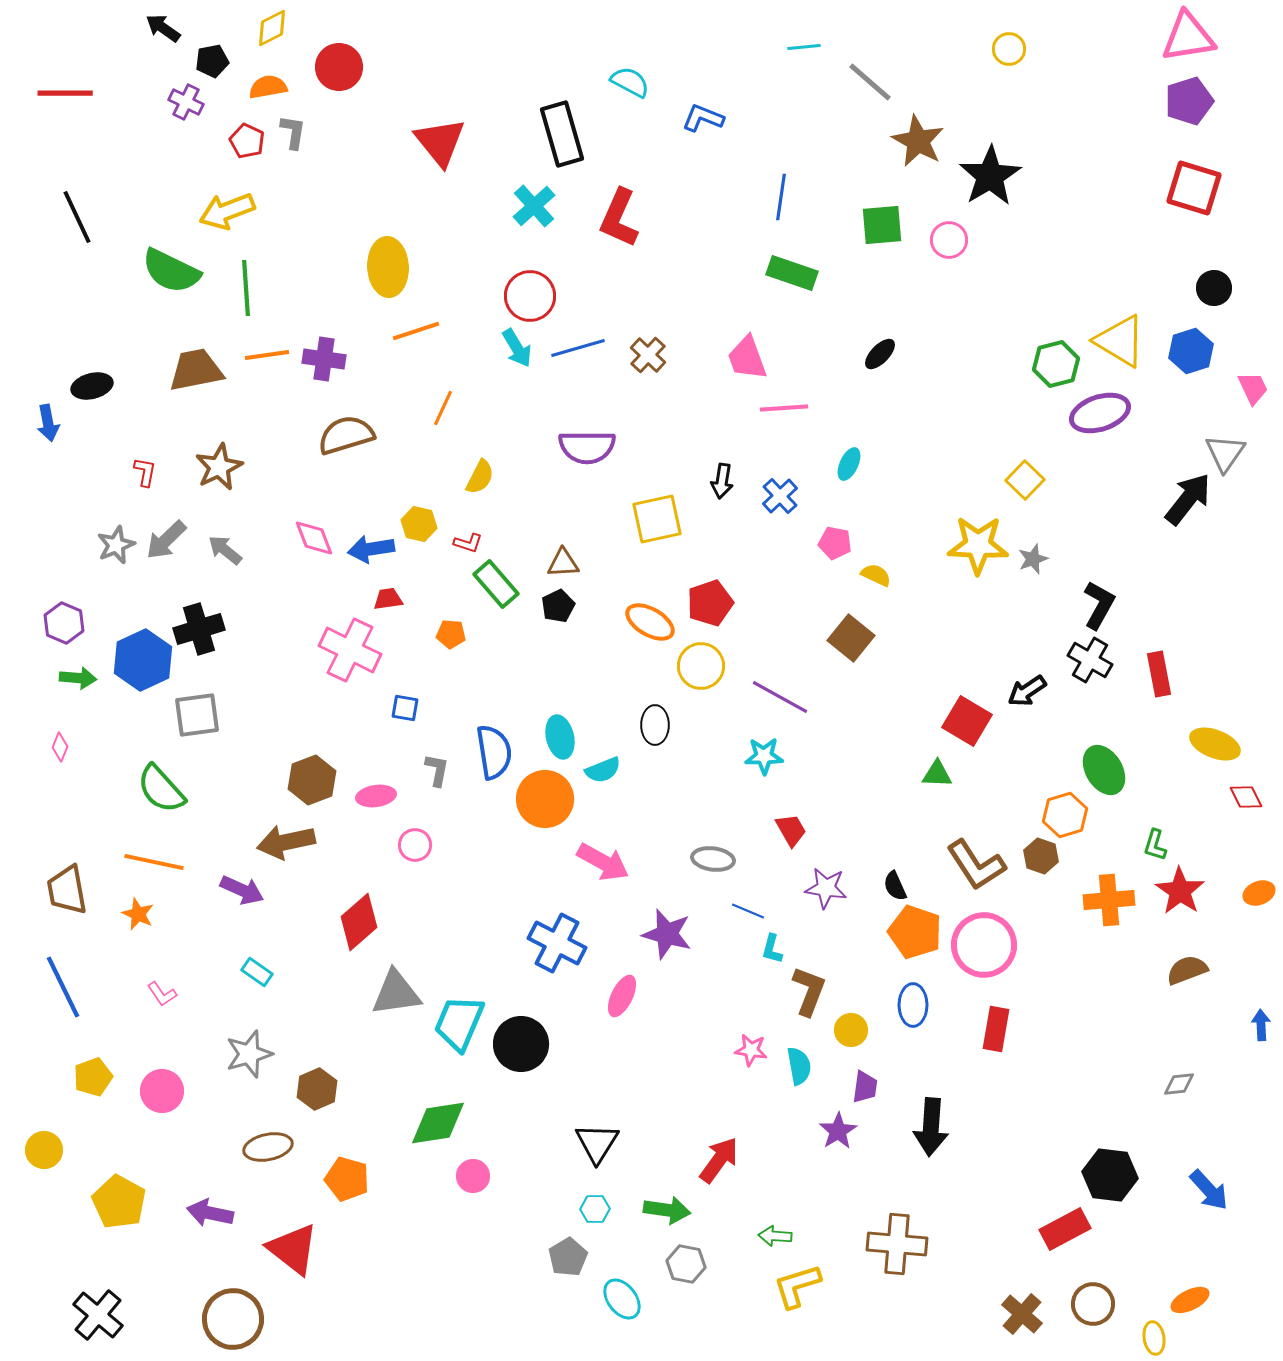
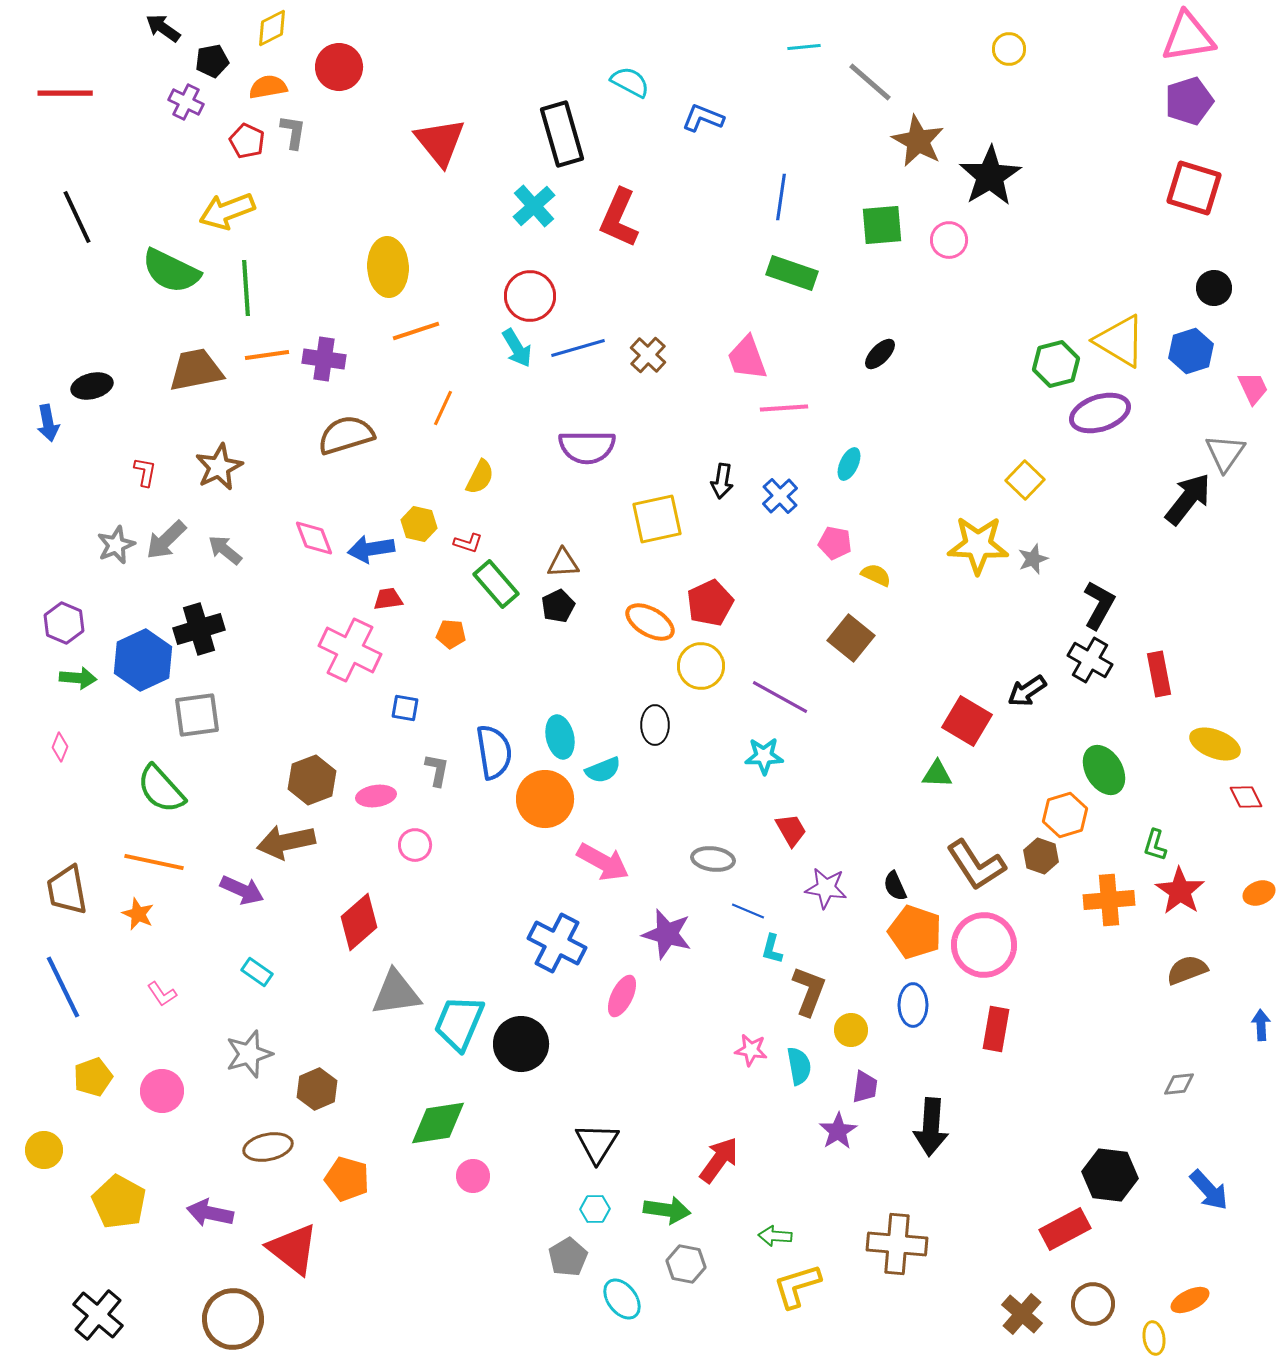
red pentagon at (710, 603): rotated 6 degrees counterclockwise
